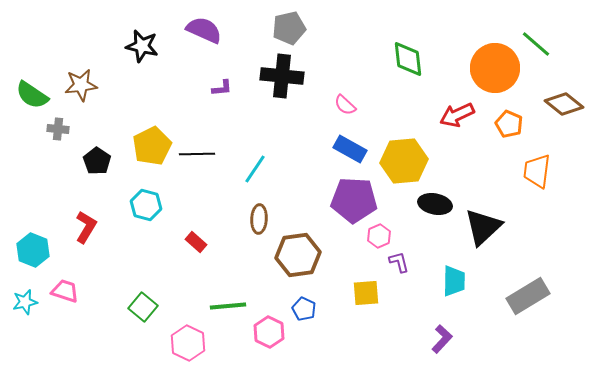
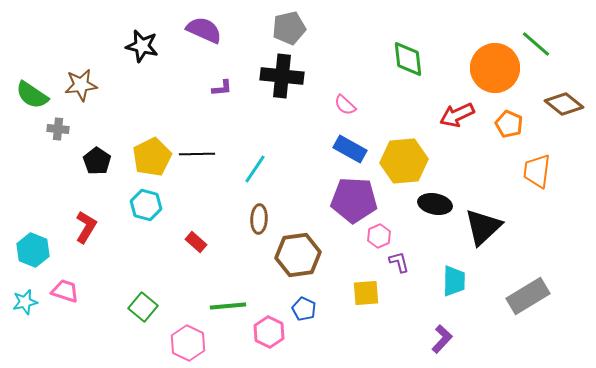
yellow pentagon at (152, 146): moved 11 px down
